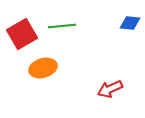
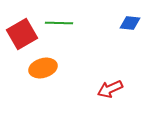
green line: moved 3 px left, 3 px up; rotated 8 degrees clockwise
